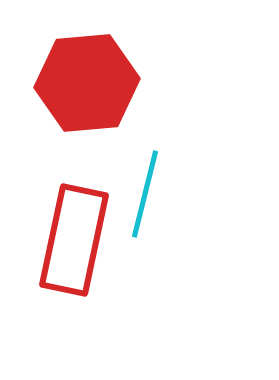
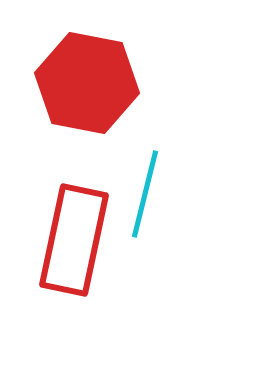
red hexagon: rotated 16 degrees clockwise
